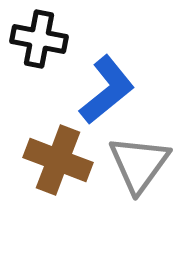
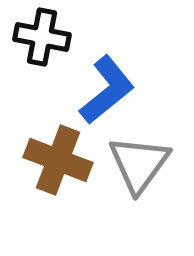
black cross: moved 3 px right, 2 px up
